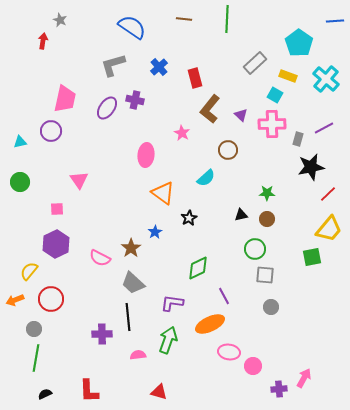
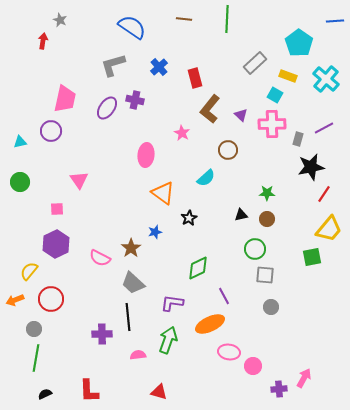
red line at (328, 194): moved 4 px left; rotated 12 degrees counterclockwise
blue star at (155, 232): rotated 16 degrees clockwise
